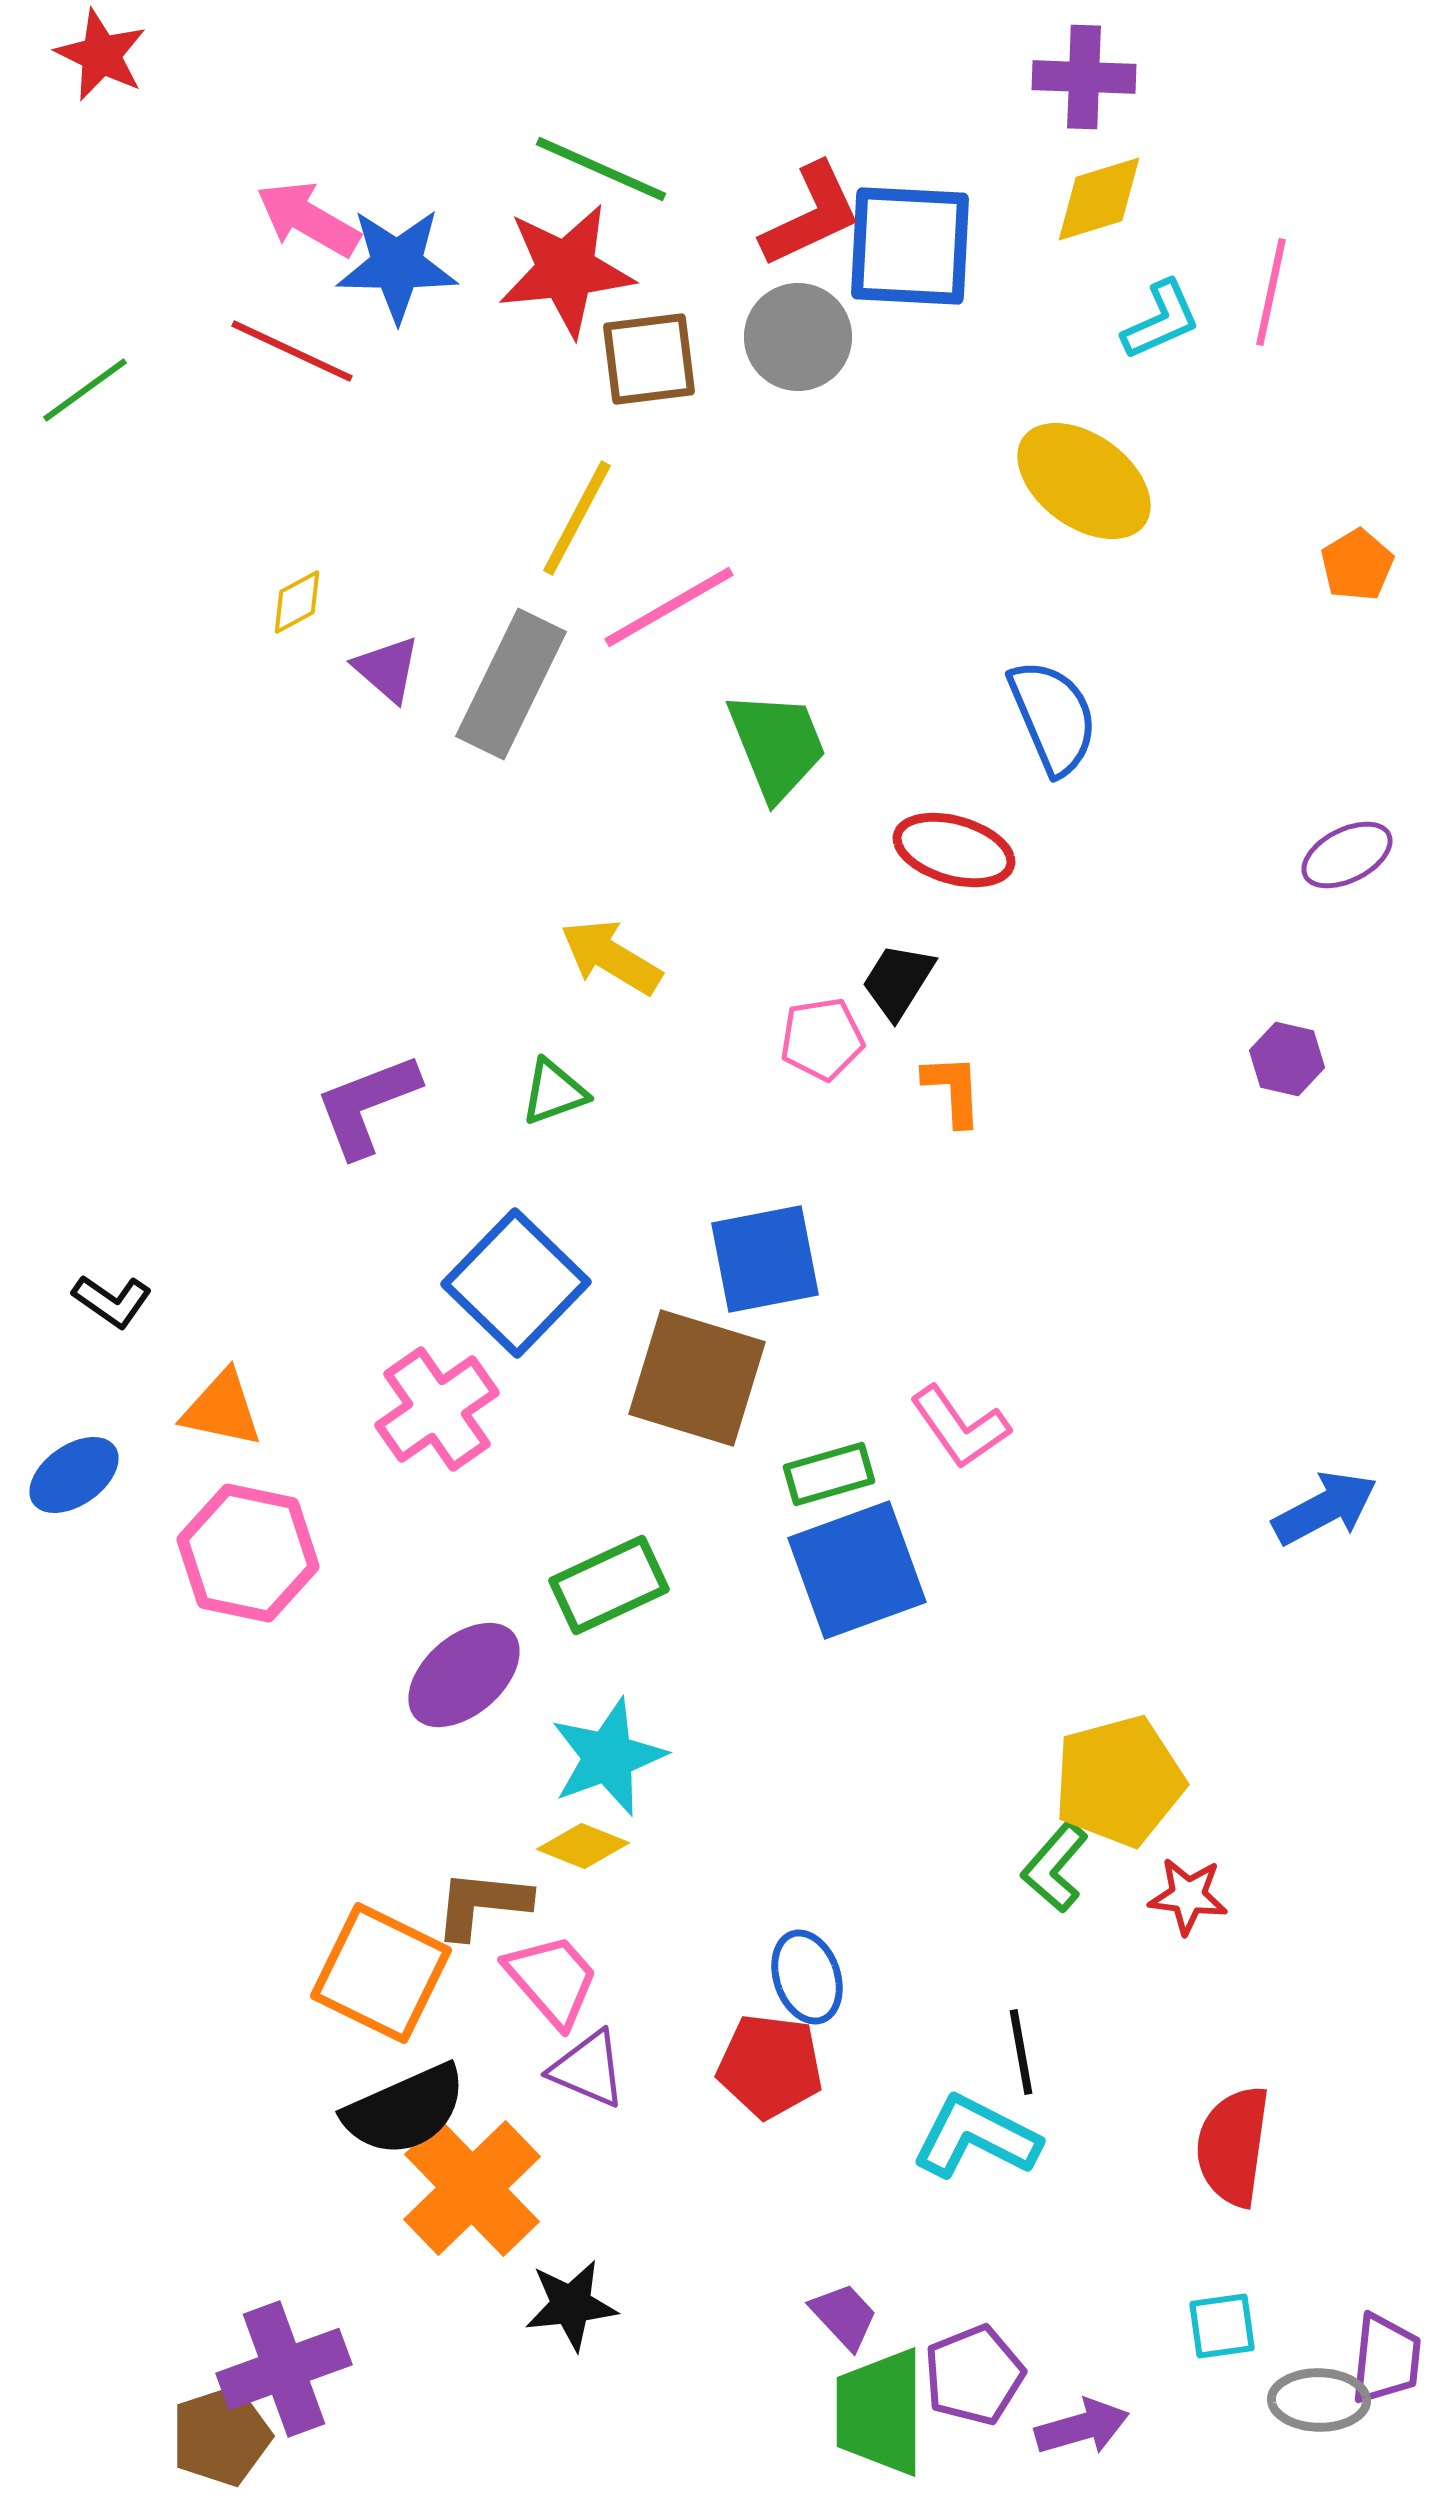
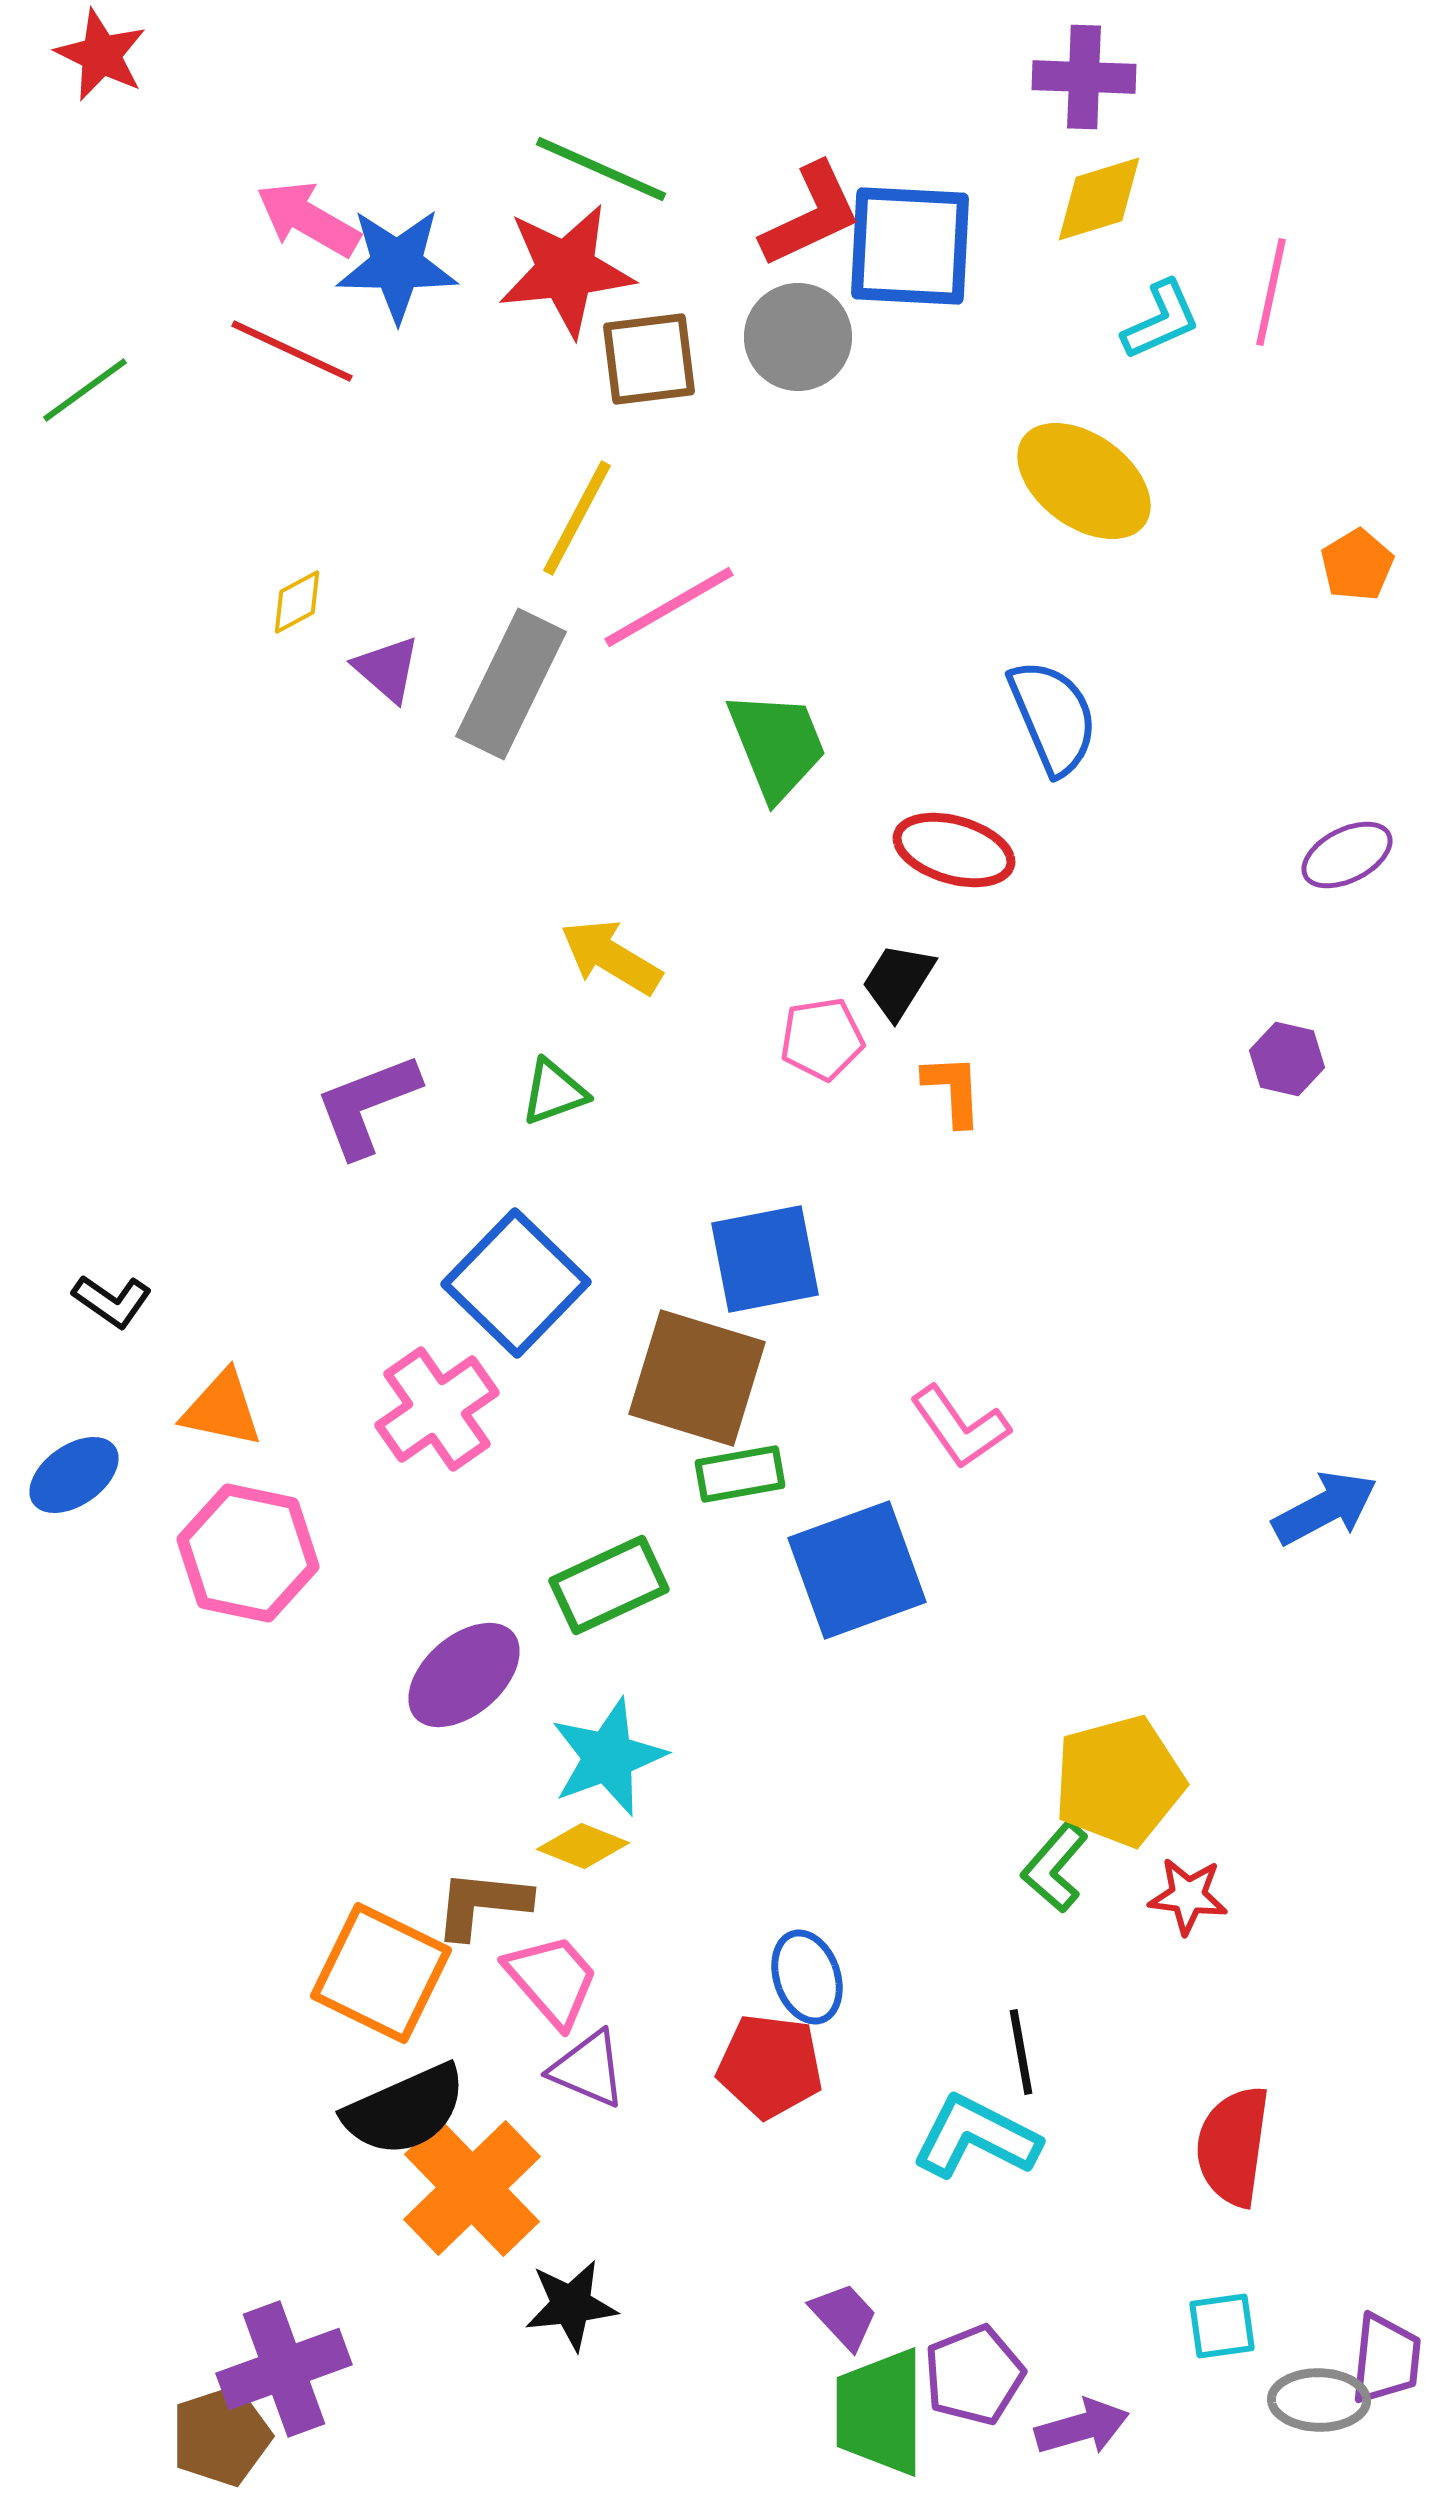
green rectangle at (829, 1474): moved 89 px left; rotated 6 degrees clockwise
